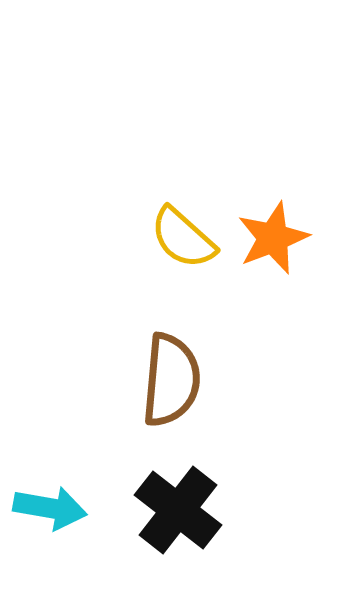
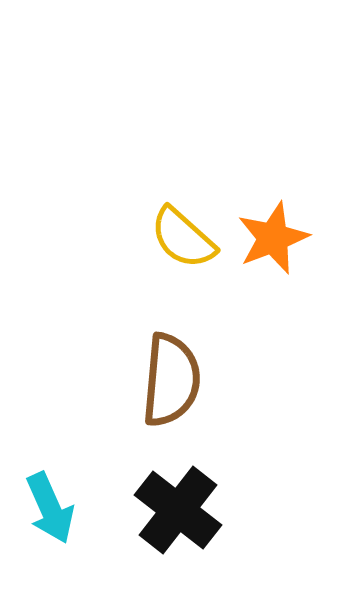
cyan arrow: rotated 56 degrees clockwise
